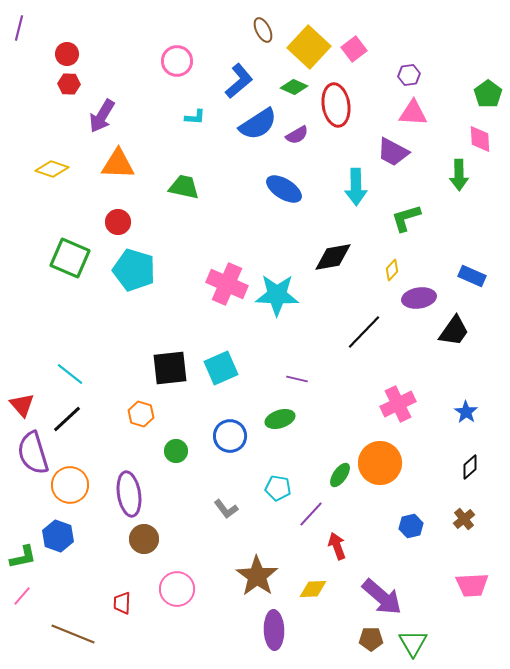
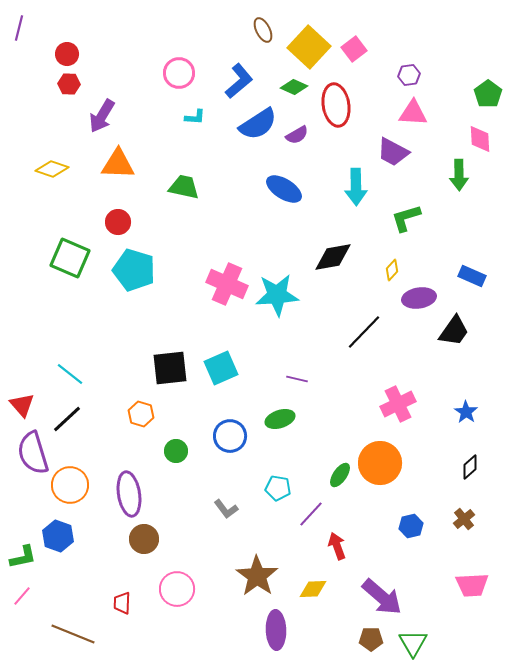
pink circle at (177, 61): moved 2 px right, 12 px down
cyan star at (277, 295): rotated 6 degrees counterclockwise
purple ellipse at (274, 630): moved 2 px right
